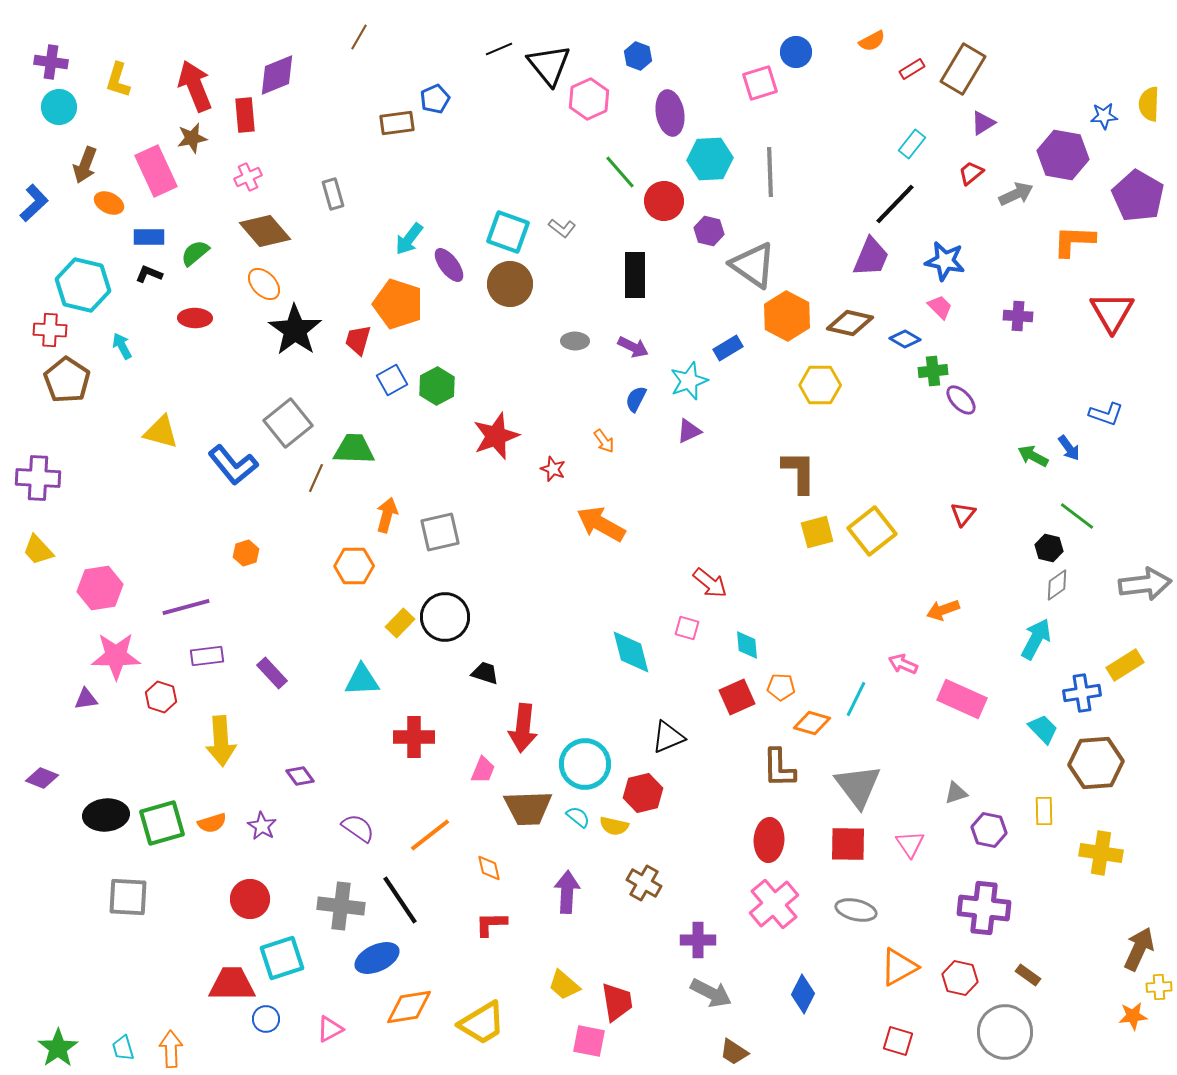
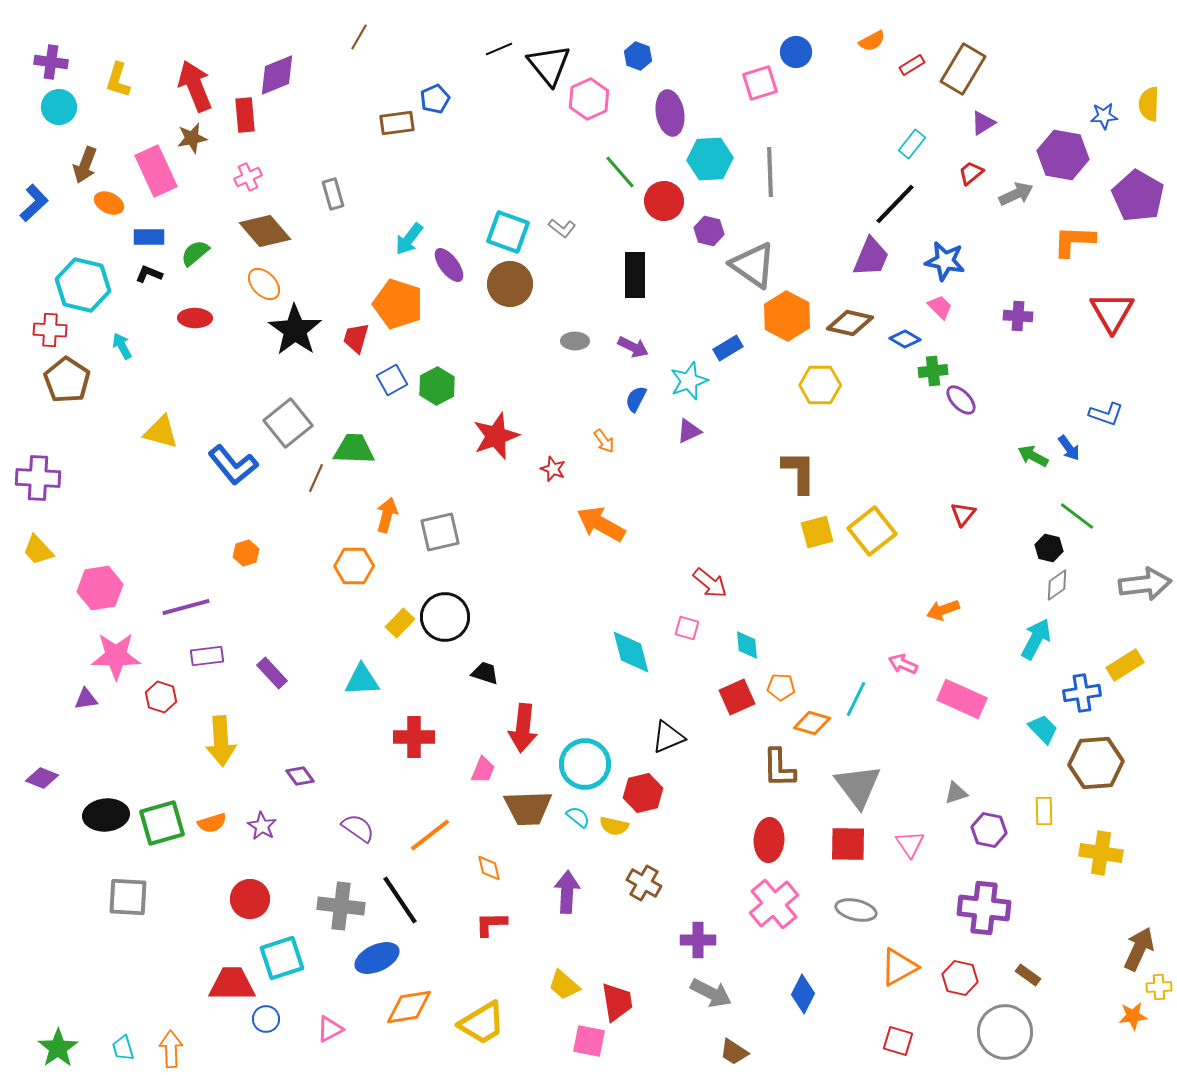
red rectangle at (912, 69): moved 4 px up
red trapezoid at (358, 340): moved 2 px left, 2 px up
